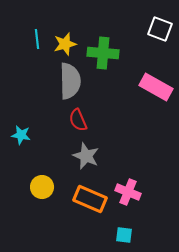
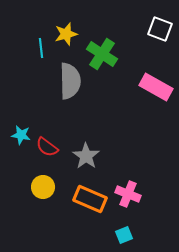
cyan line: moved 4 px right, 9 px down
yellow star: moved 1 px right, 10 px up
green cross: moved 1 px left, 1 px down; rotated 28 degrees clockwise
red semicircle: moved 31 px left, 27 px down; rotated 30 degrees counterclockwise
gray star: rotated 12 degrees clockwise
yellow circle: moved 1 px right
pink cross: moved 2 px down
cyan square: rotated 30 degrees counterclockwise
